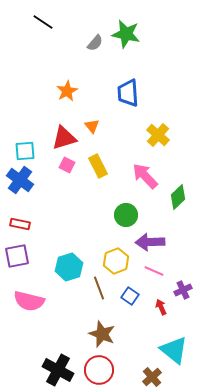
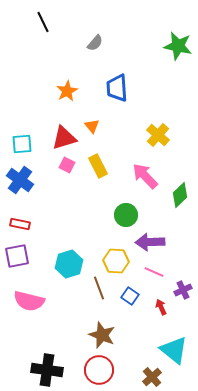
black line: rotated 30 degrees clockwise
green star: moved 52 px right, 12 px down
blue trapezoid: moved 11 px left, 5 px up
cyan square: moved 3 px left, 7 px up
green diamond: moved 2 px right, 2 px up
yellow hexagon: rotated 25 degrees clockwise
cyan hexagon: moved 3 px up
pink line: moved 1 px down
brown star: moved 1 px down
black cross: moved 11 px left; rotated 20 degrees counterclockwise
